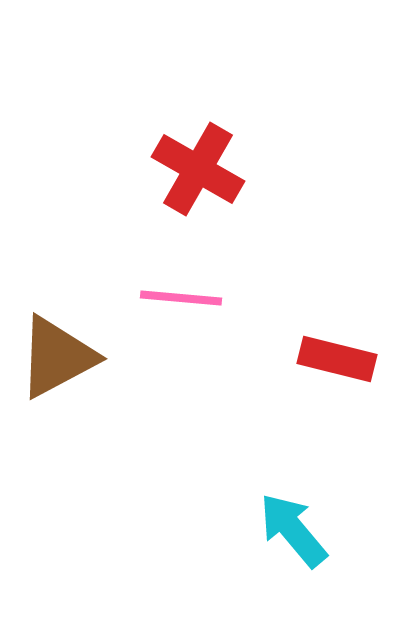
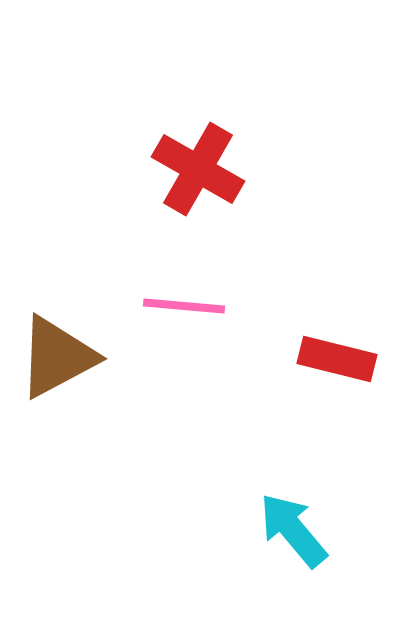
pink line: moved 3 px right, 8 px down
